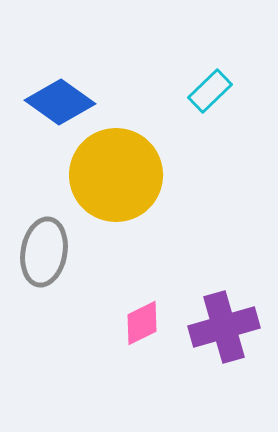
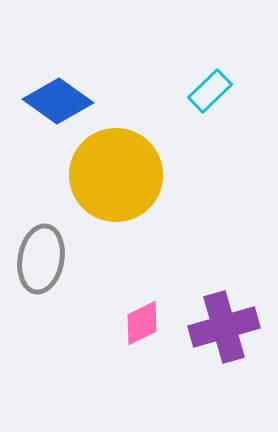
blue diamond: moved 2 px left, 1 px up
gray ellipse: moved 3 px left, 7 px down
